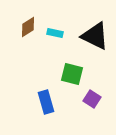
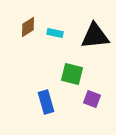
black triangle: rotated 32 degrees counterclockwise
purple square: rotated 12 degrees counterclockwise
